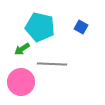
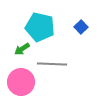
blue square: rotated 16 degrees clockwise
